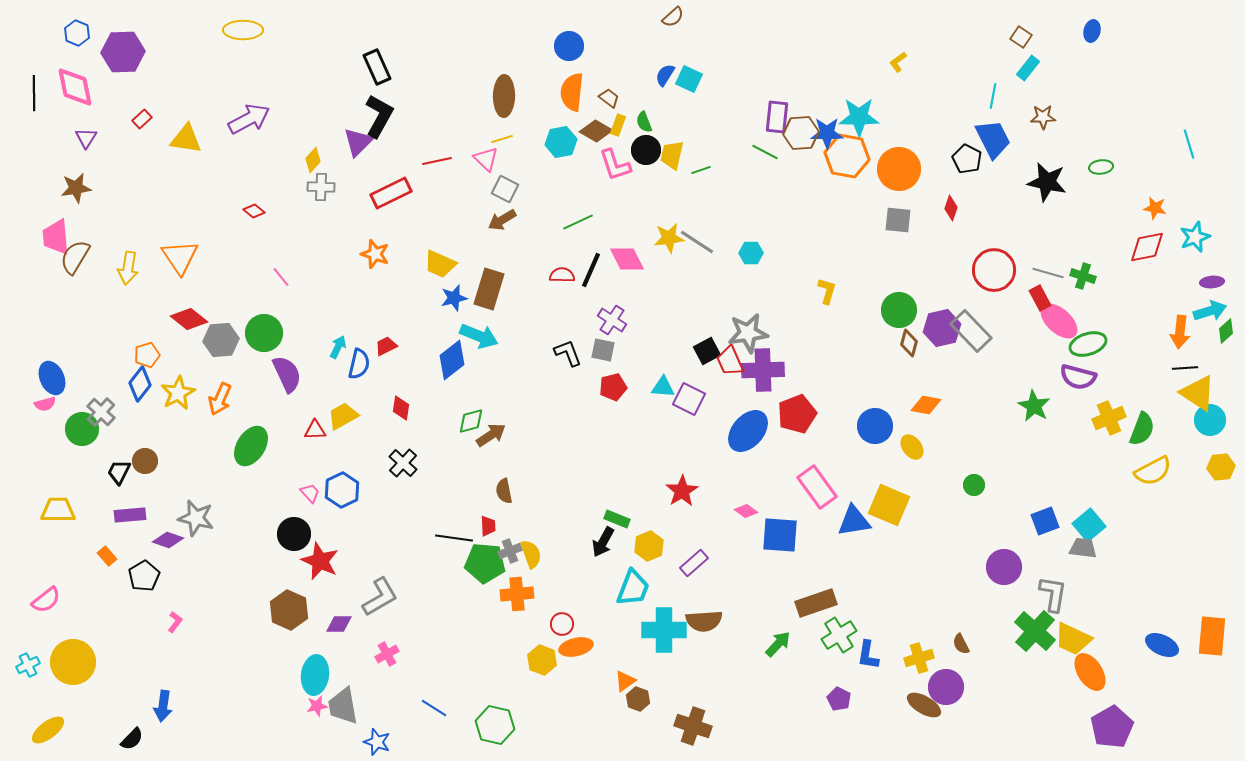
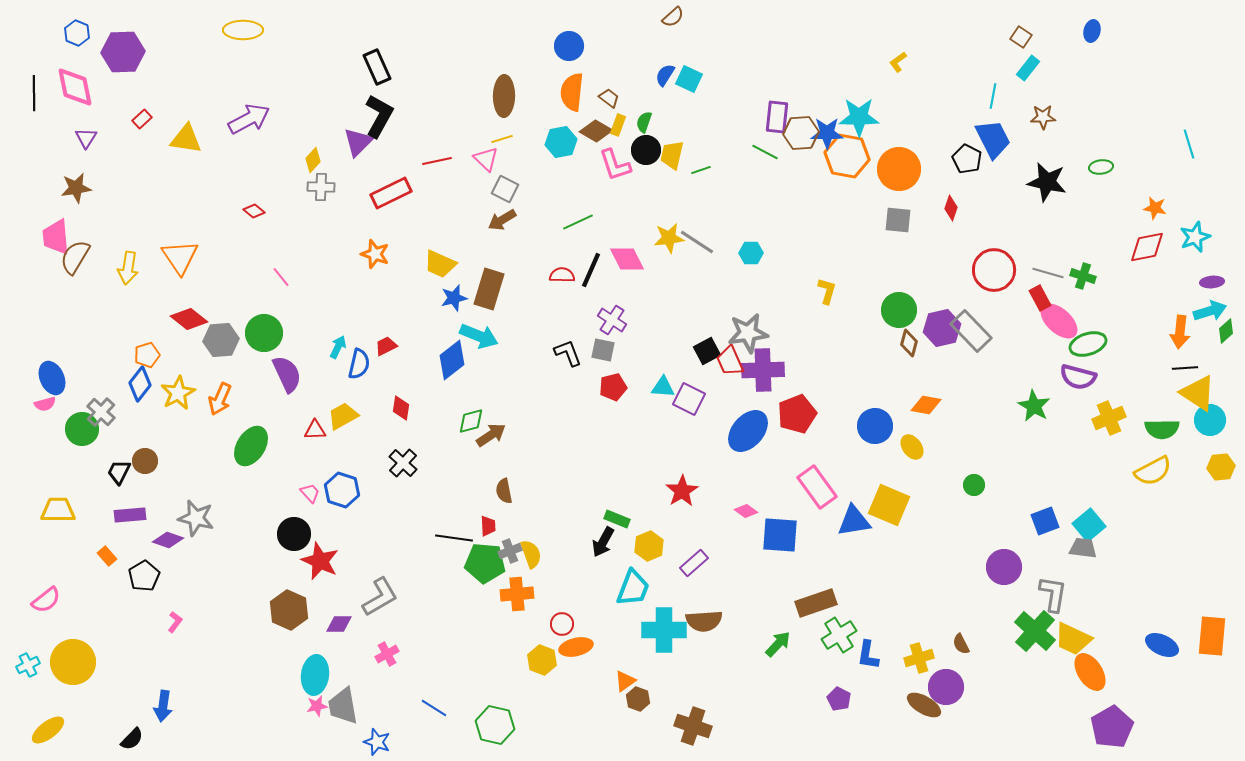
green semicircle at (644, 122): rotated 40 degrees clockwise
green semicircle at (1142, 429): moved 20 px right; rotated 68 degrees clockwise
blue hexagon at (342, 490): rotated 16 degrees counterclockwise
